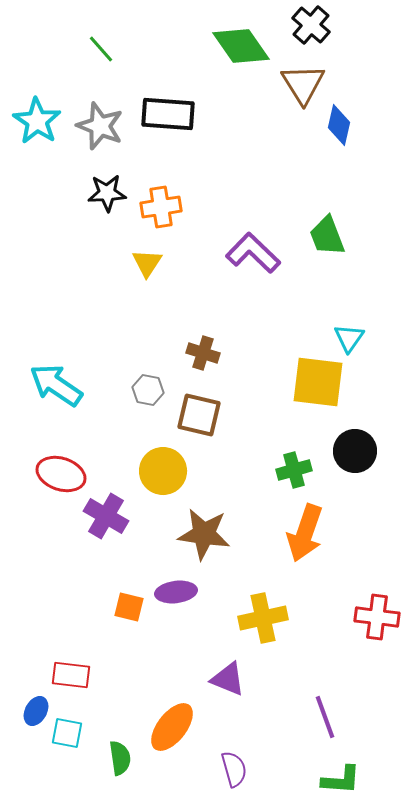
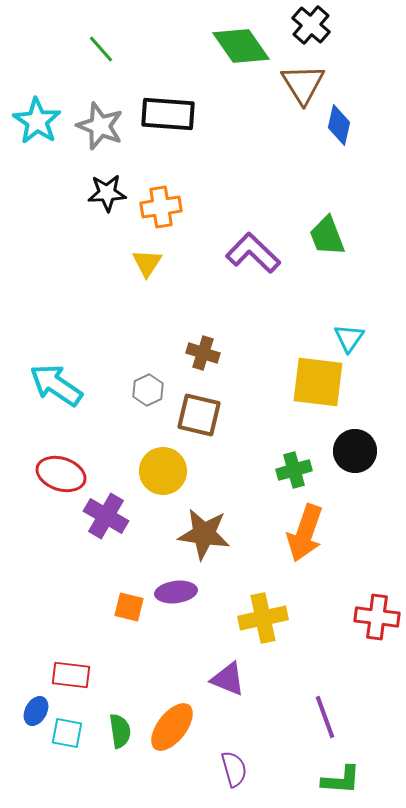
gray hexagon: rotated 24 degrees clockwise
green semicircle: moved 27 px up
